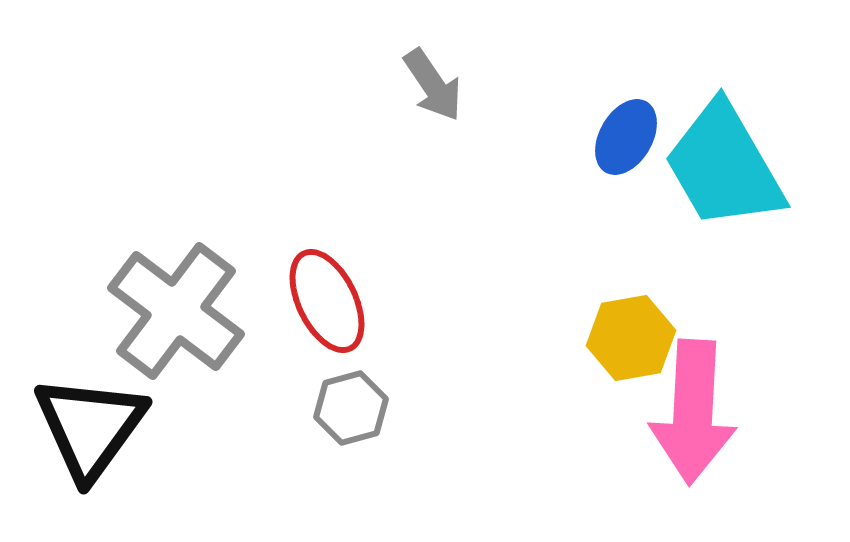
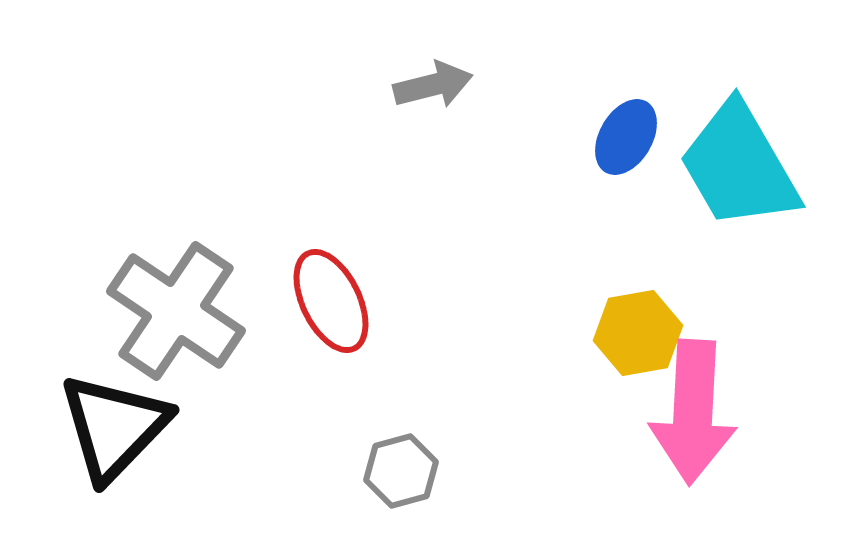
gray arrow: rotated 70 degrees counterclockwise
cyan trapezoid: moved 15 px right
red ellipse: moved 4 px right
gray cross: rotated 3 degrees counterclockwise
yellow hexagon: moved 7 px right, 5 px up
gray hexagon: moved 50 px right, 63 px down
black triangle: moved 24 px right; rotated 8 degrees clockwise
